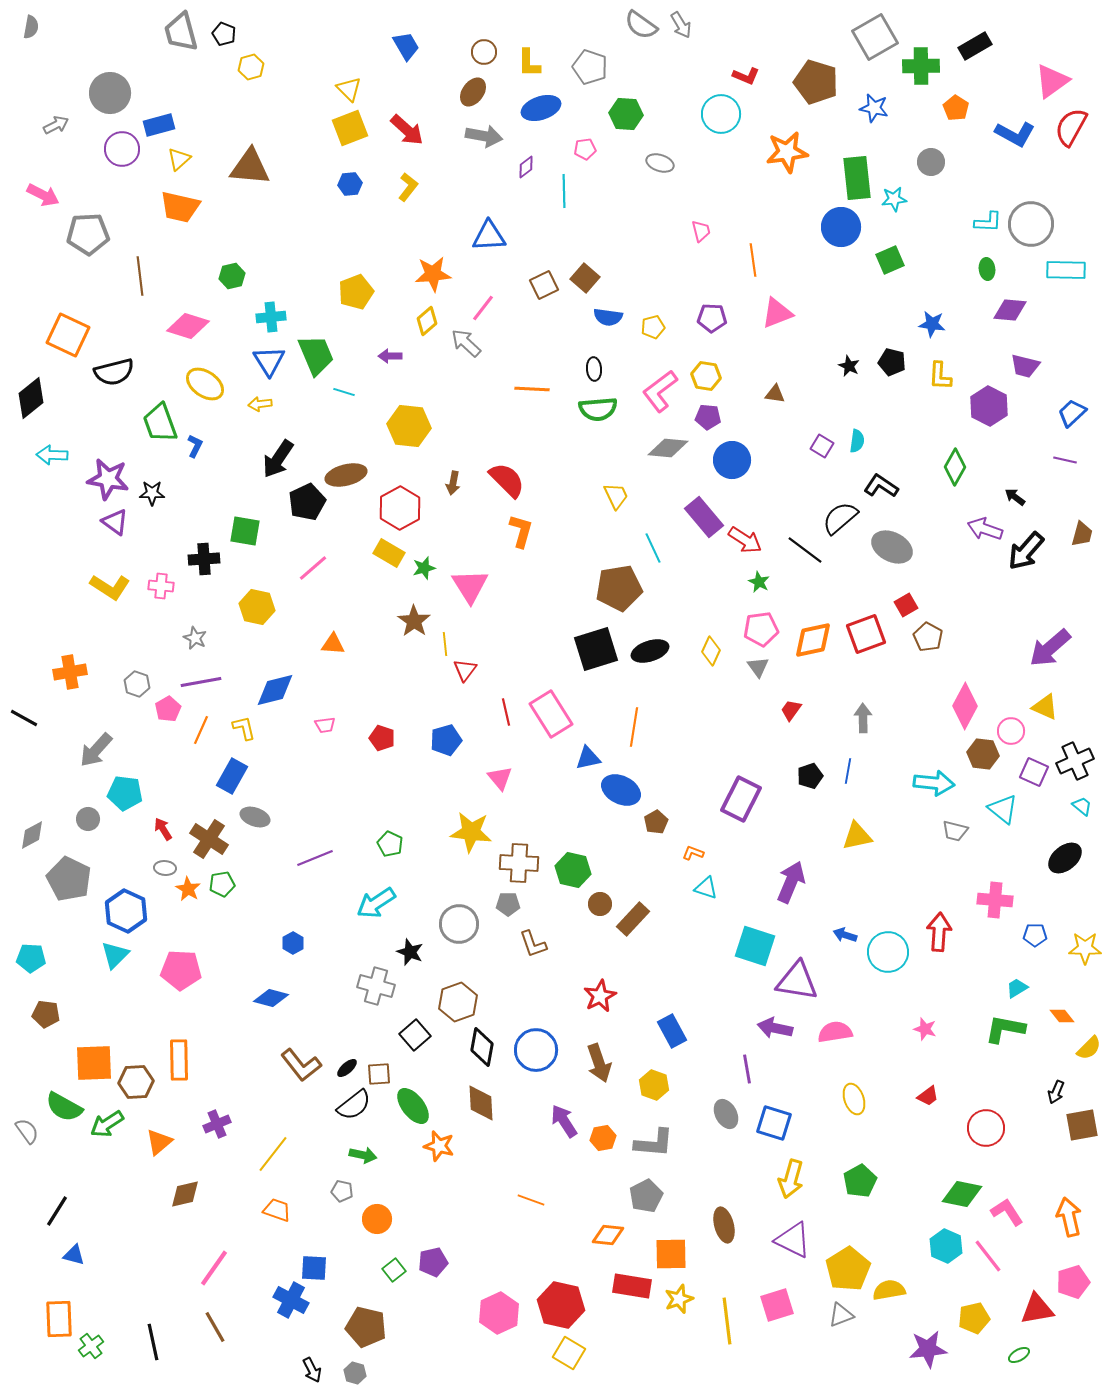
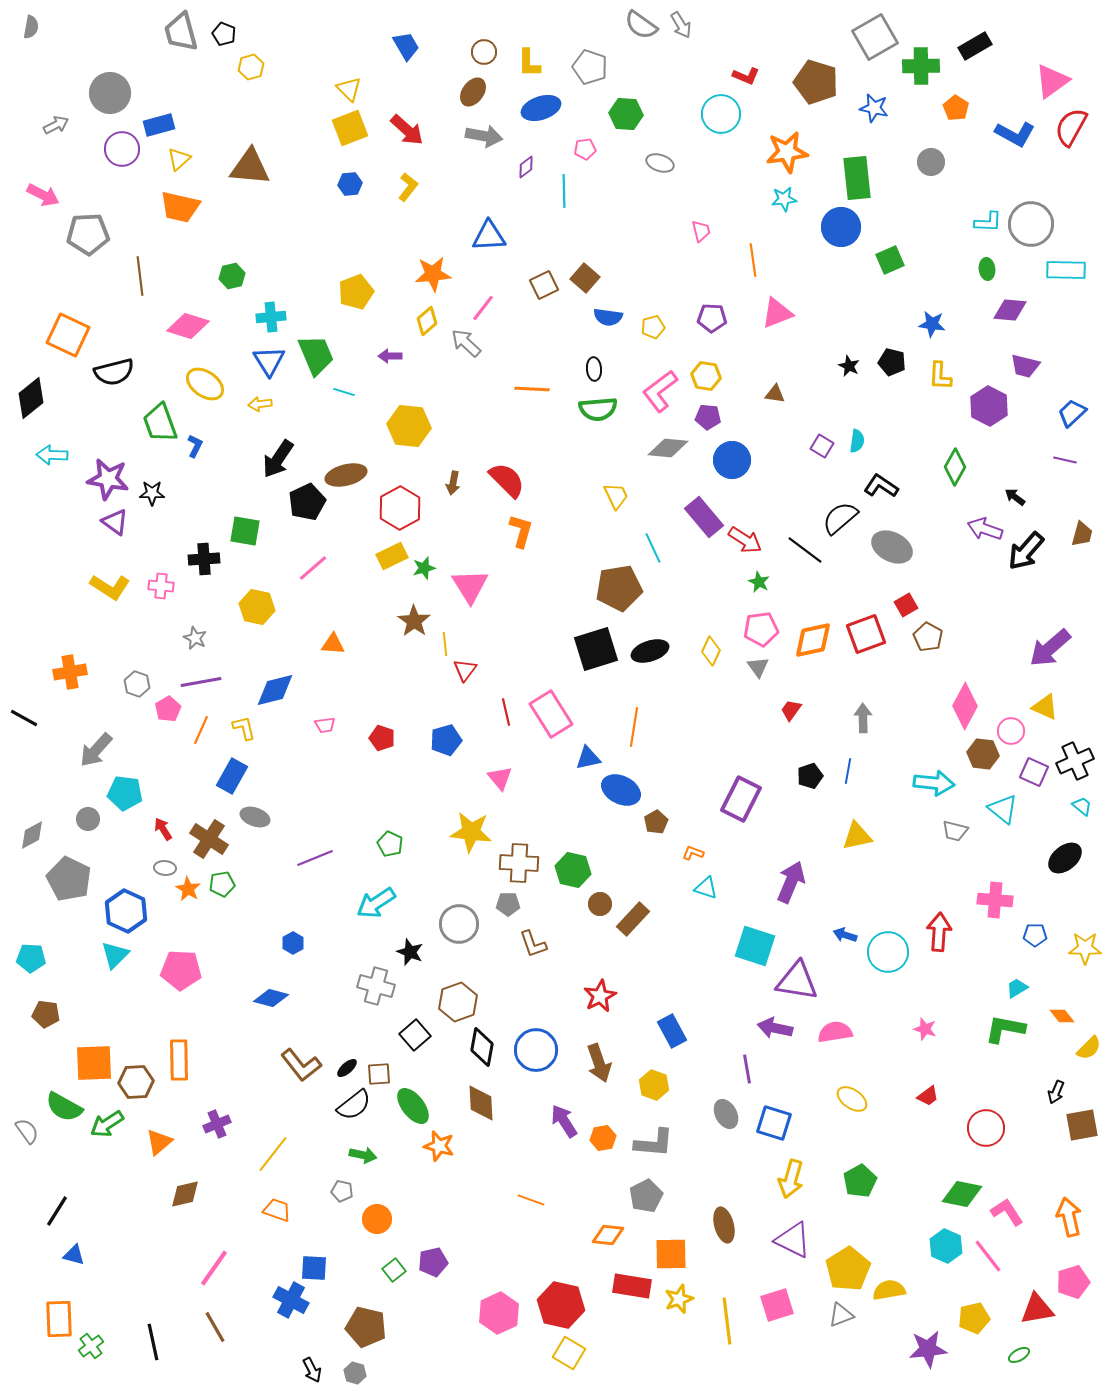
cyan star at (894, 199): moved 110 px left
yellow rectangle at (389, 553): moved 3 px right, 3 px down; rotated 56 degrees counterclockwise
yellow ellipse at (854, 1099): moved 2 px left; rotated 36 degrees counterclockwise
